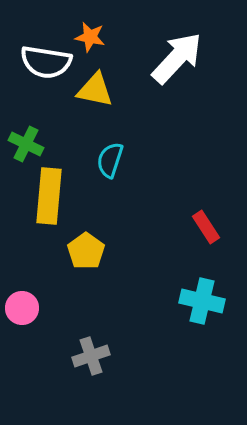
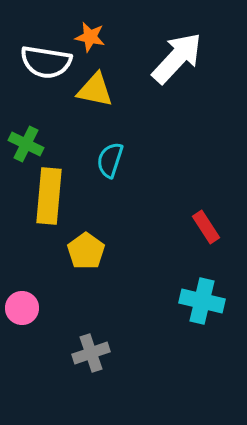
gray cross: moved 3 px up
